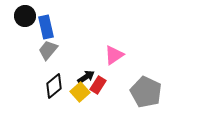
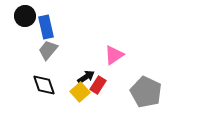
black diamond: moved 10 px left, 1 px up; rotated 70 degrees counterclockwise
